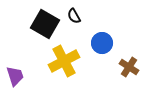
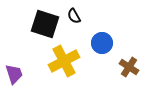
black square: rotated 12 degrees counterclockwise
purple trapezoid: moved 1 px left, 2 px up
